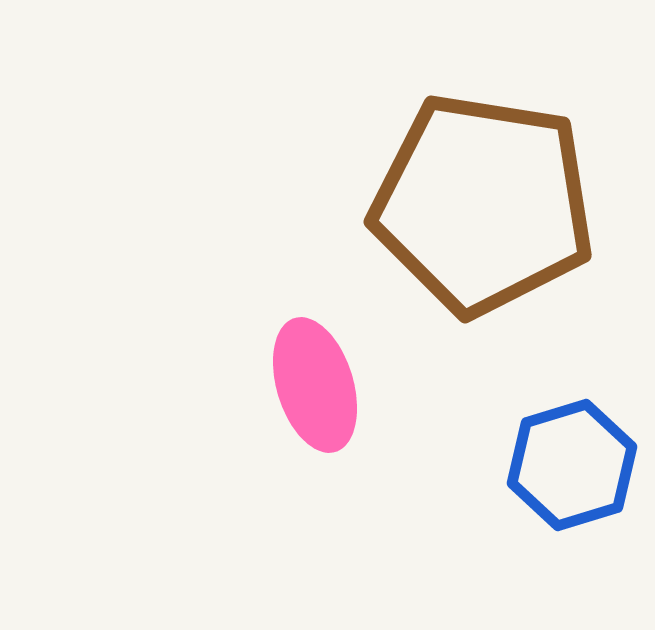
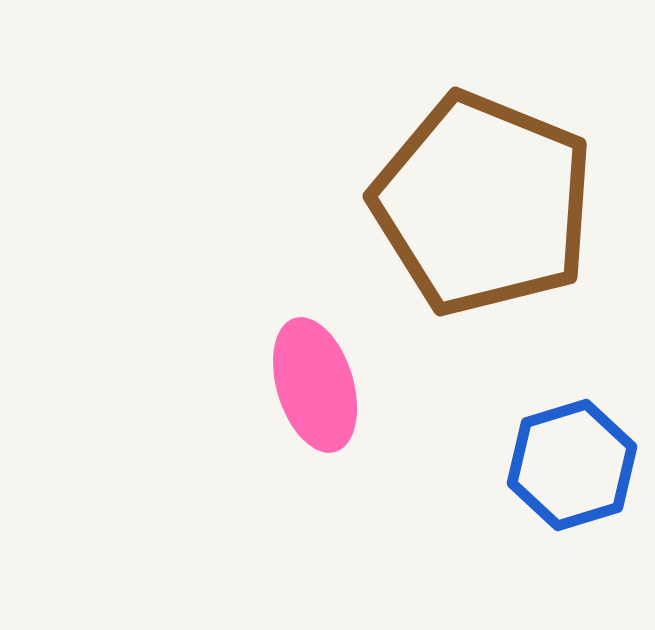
brown pentagon: rotated 13 degrees clockwise
